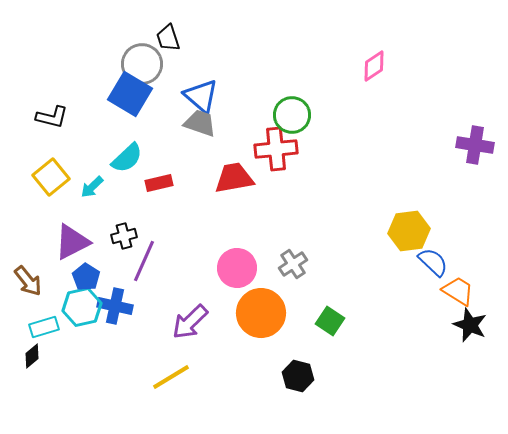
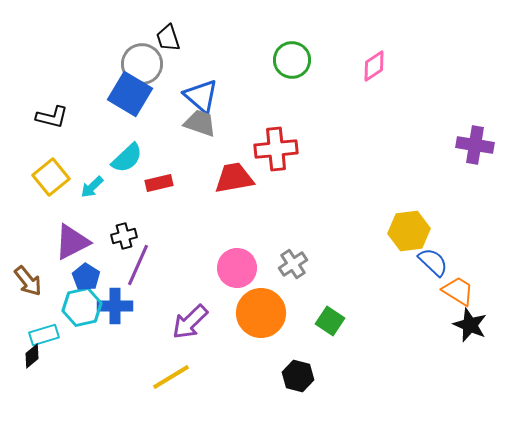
green circle: moved 55 px up
purple line: moved 6 px left, 4 px down
blue cross: rotated 12 degrees counterclockwise
cyan rectangle: moved 8 px down
